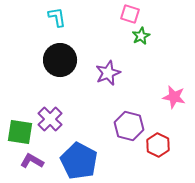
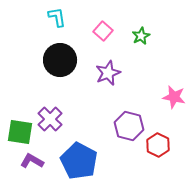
pink square: moved 27 px left, 17 px down; rotated 24 degrees clockwise
